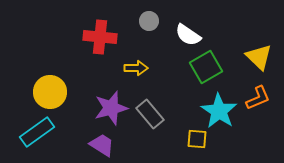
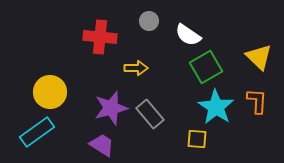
orange L-shape: moved 1 px left, 3 px down; rotated 64 degrees counterclockwise
cyan star: moved 3 px left, 4 px up
